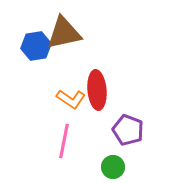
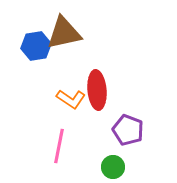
pink line: moved 5 px left, 5 px down
